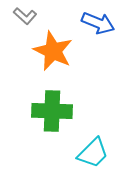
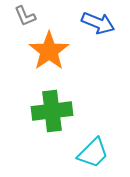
gray L-shape: rotated 25 degrees clockwise
orange star: moved 4 px left; rotated 12 degrees clockwise
green cross: rotated 9 degrees counterclockwise
